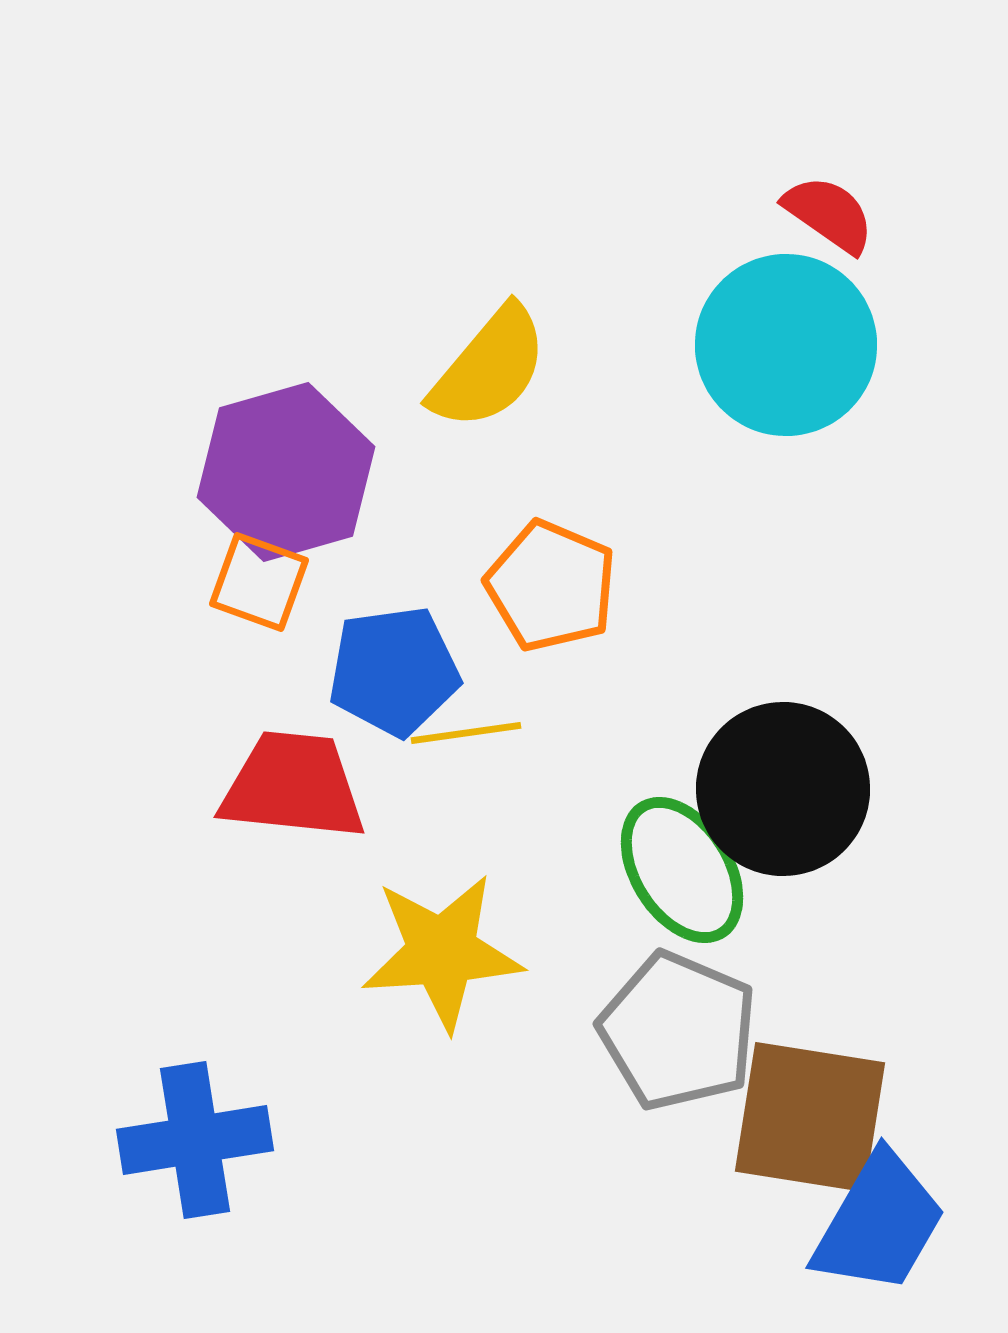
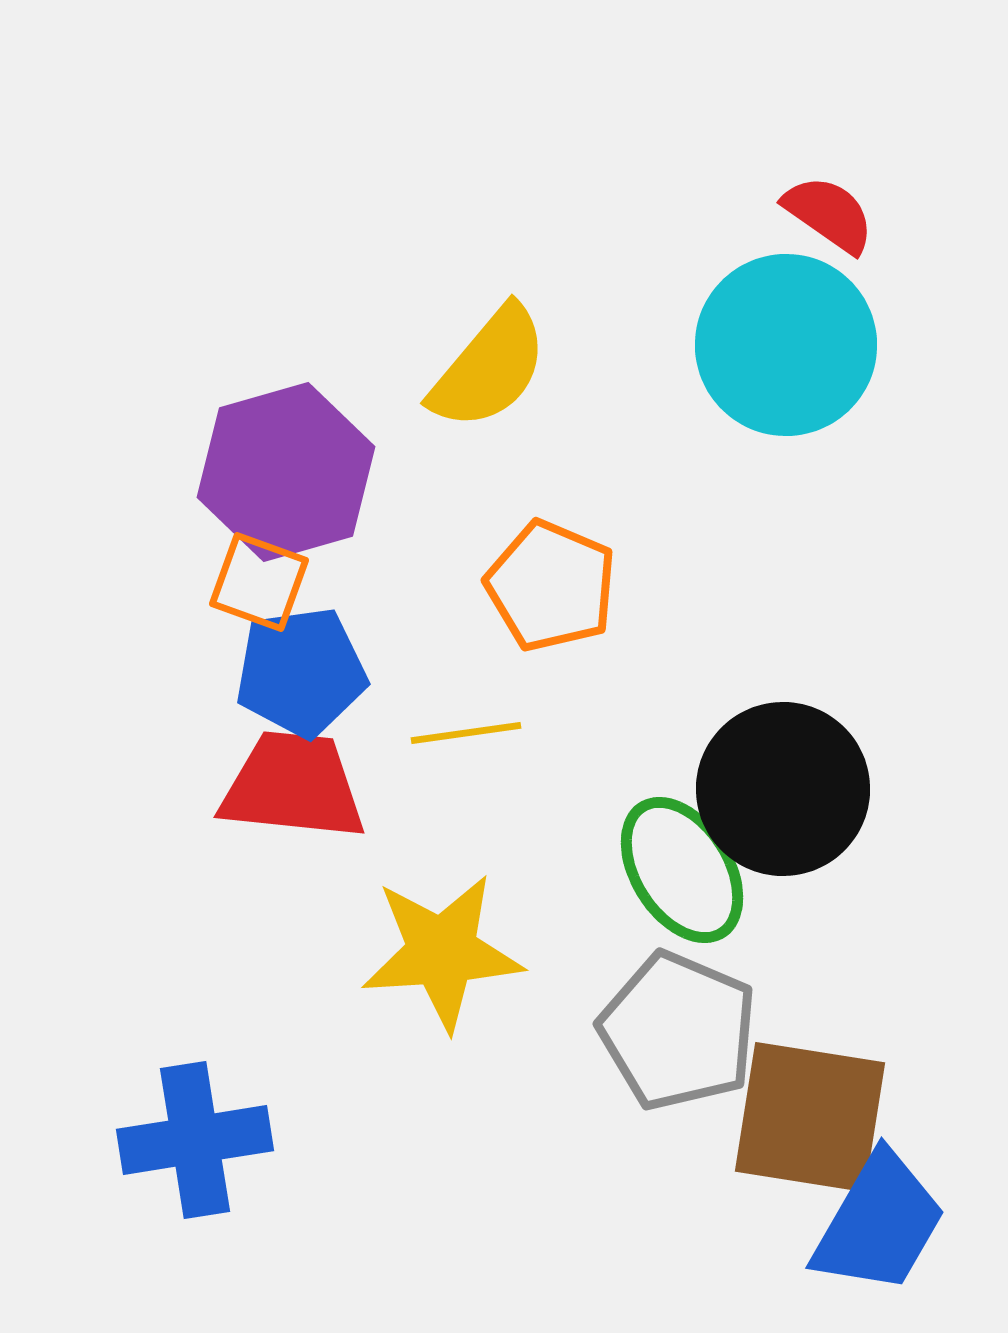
blue pentagon: moved 93 px left, 1 px down
